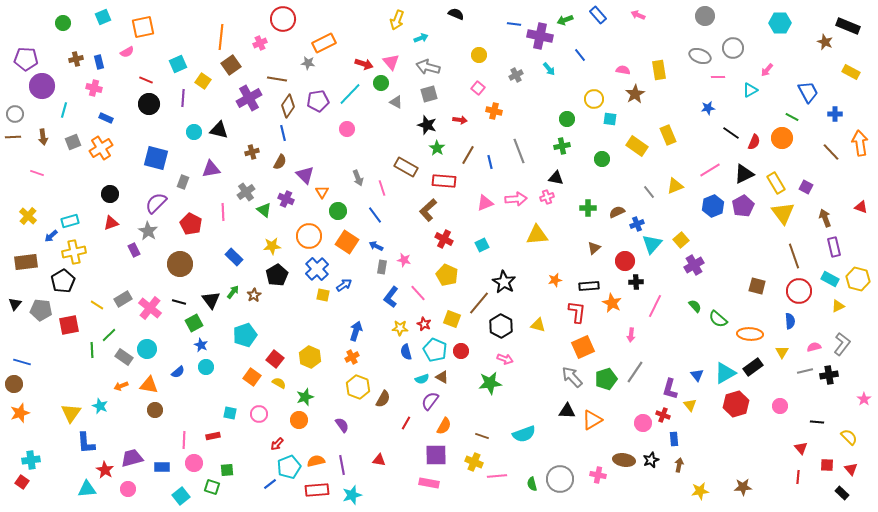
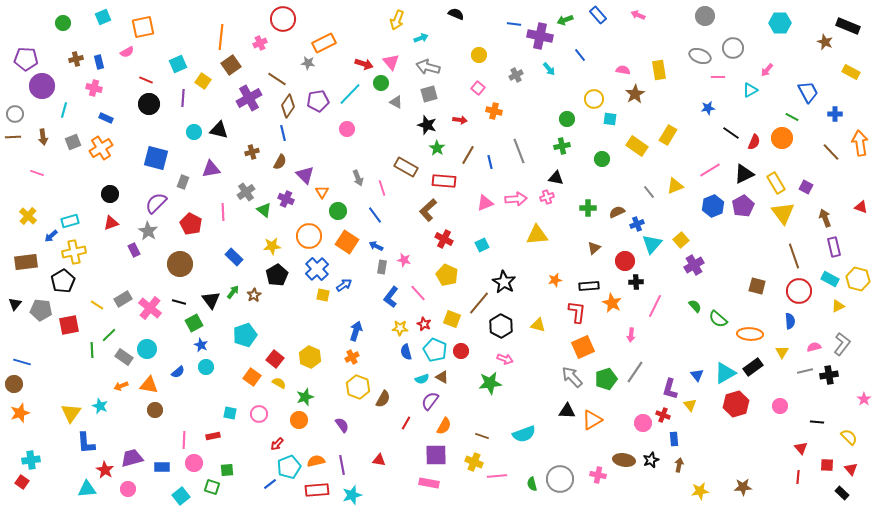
brown line at (277, 79): rotated 24 degrees clockwise
yellow rectangle at (668, 135): rotated 54 degrees clockwise
